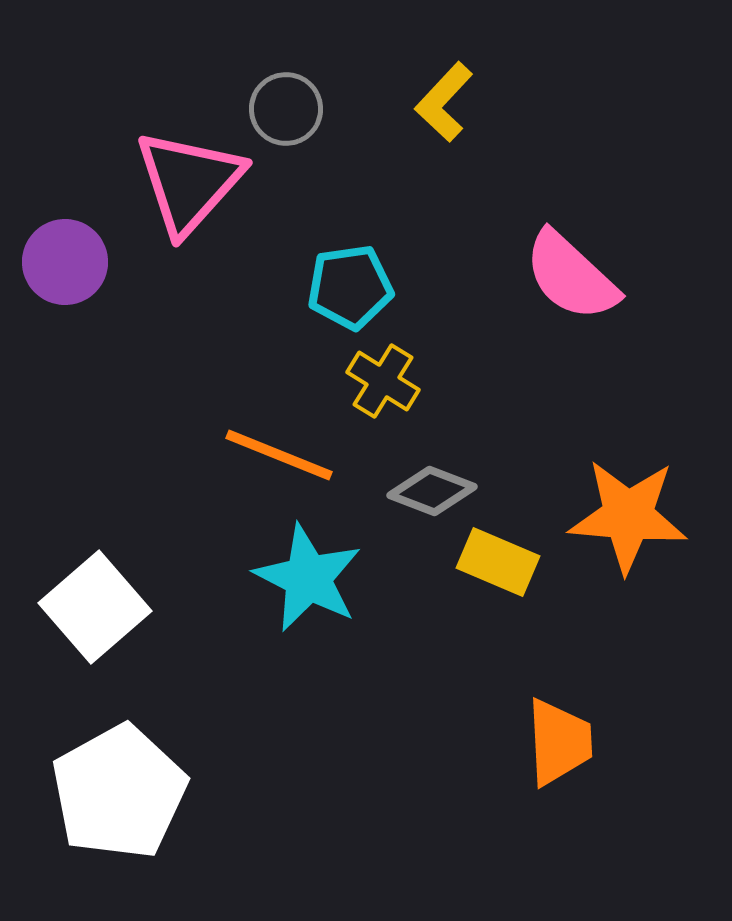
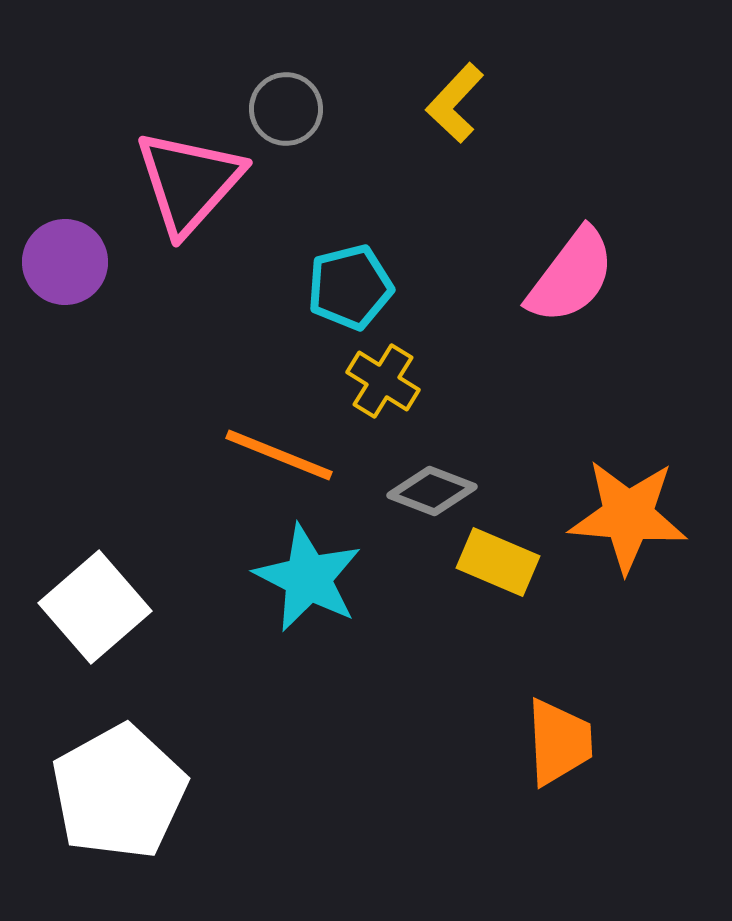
yellow L-shape: moved 11 px right, 1 px down
pink semicircle: rotated 96 degrees counterclockwise
cyan pentagon: rotated 6 degrees counterclockwise
